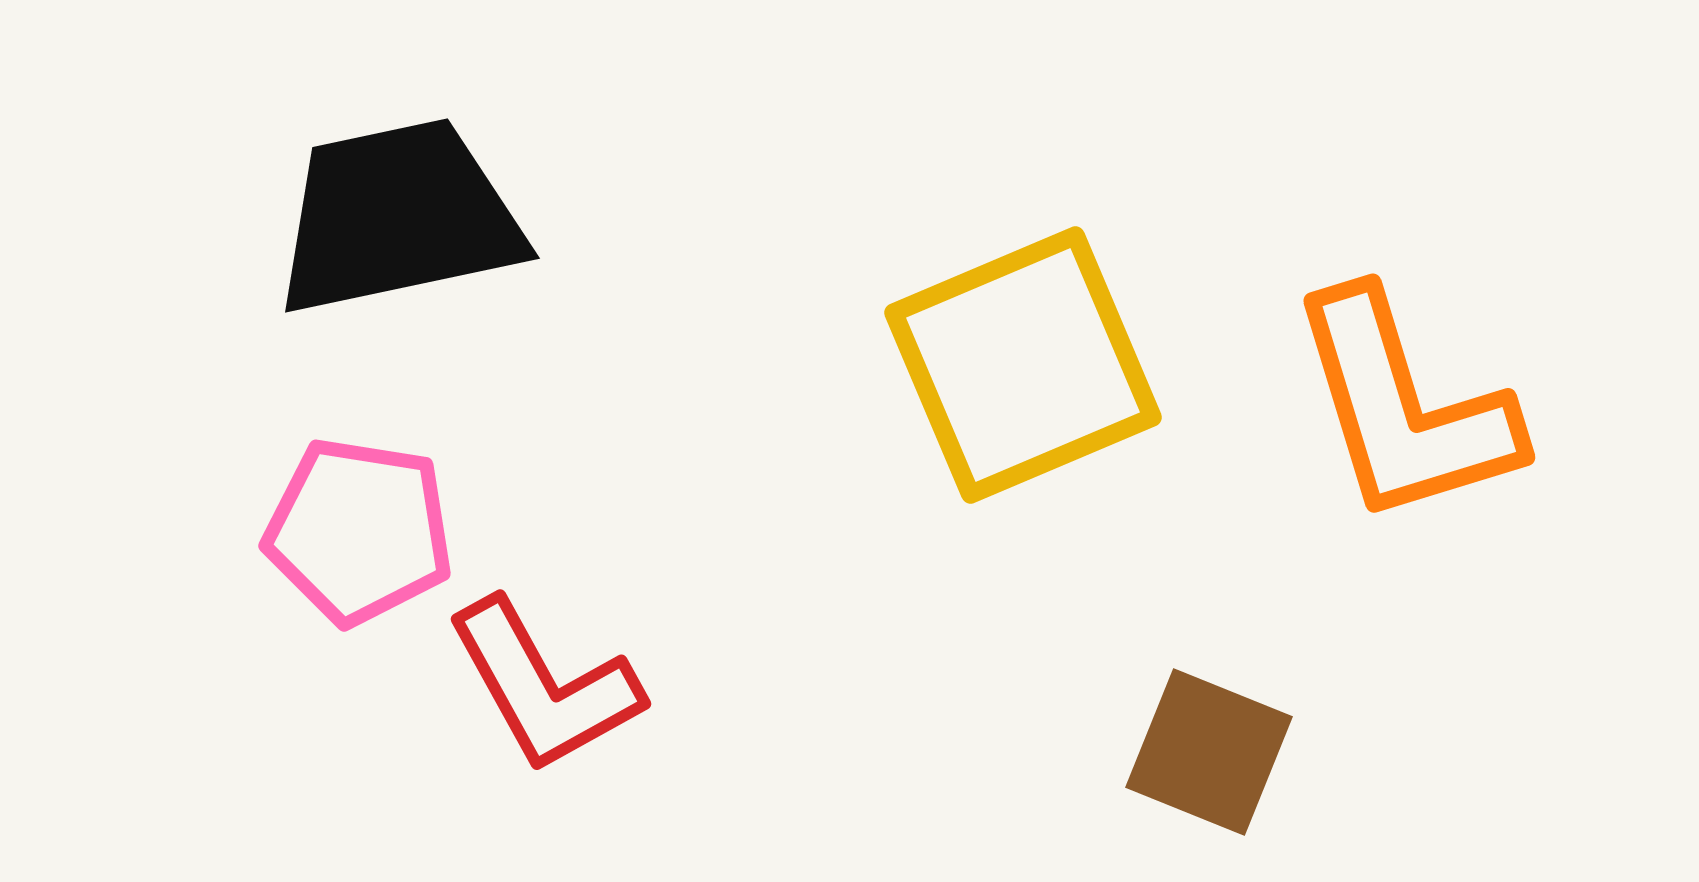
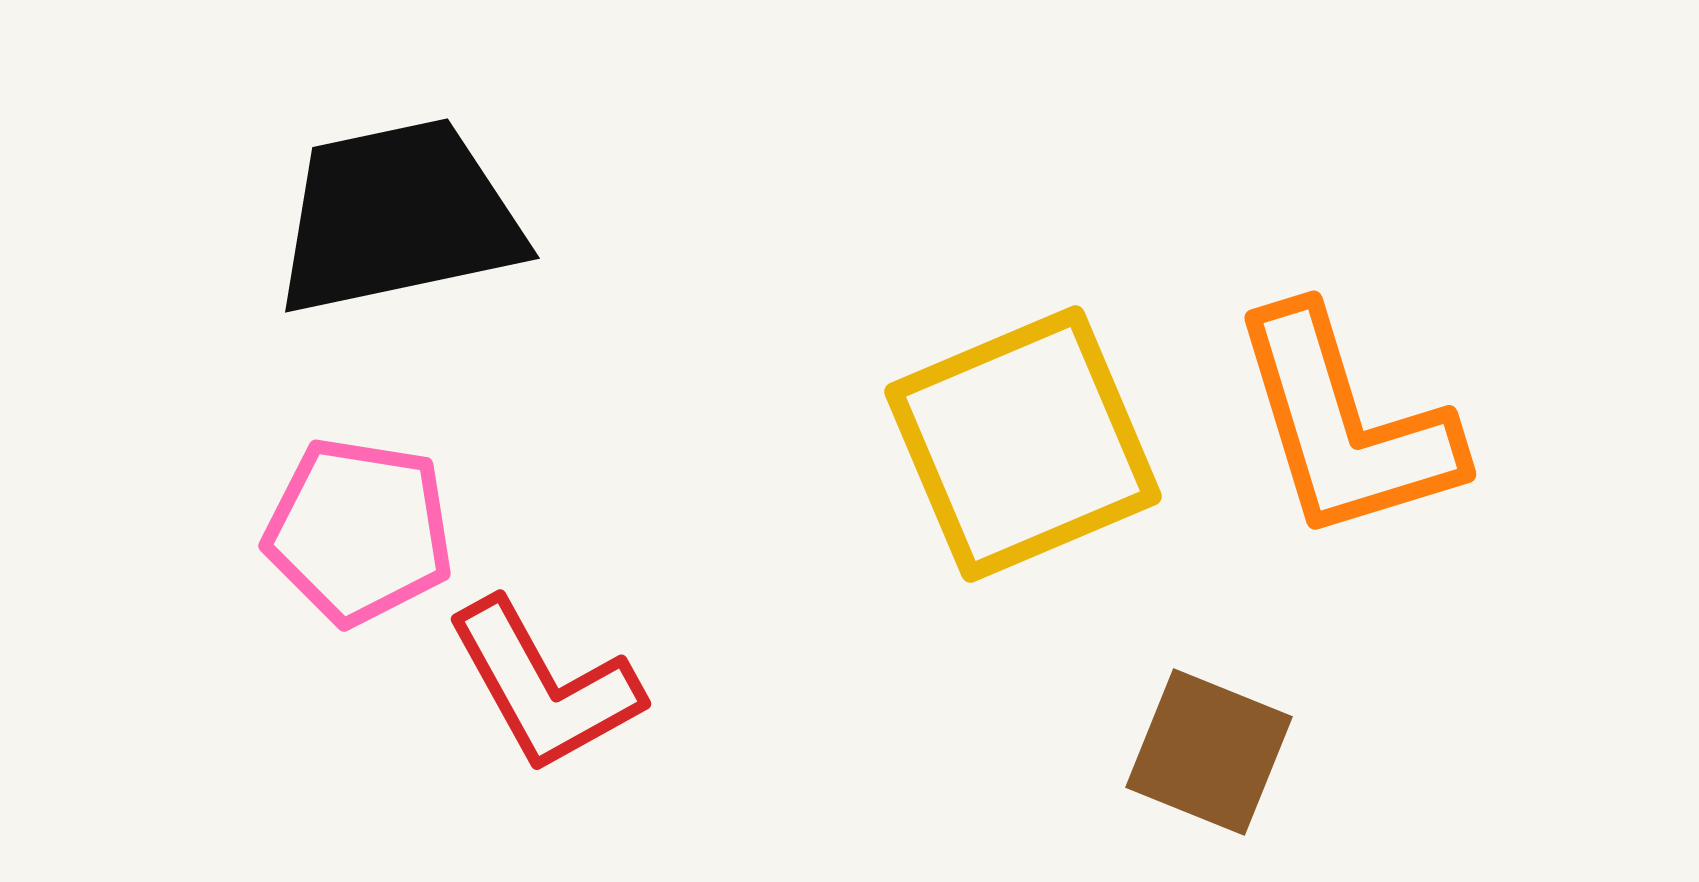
yellow square: moved 79 px down
orange L-shape: moved 59 px left, 17 px down
